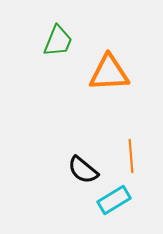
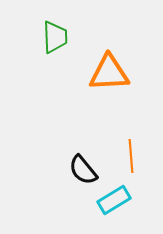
green trapezoid: moved 3 px left, 4 px up; rotated 24 degrees counterclockwise
black semicircle: rotated 12 degrees clockwise
